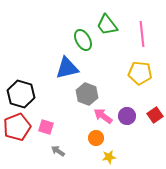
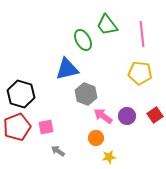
blue triangle: moved 1 px down
gray hexagon: moved 1 px left
pink square: rotated 28 degrees counterclockwise
